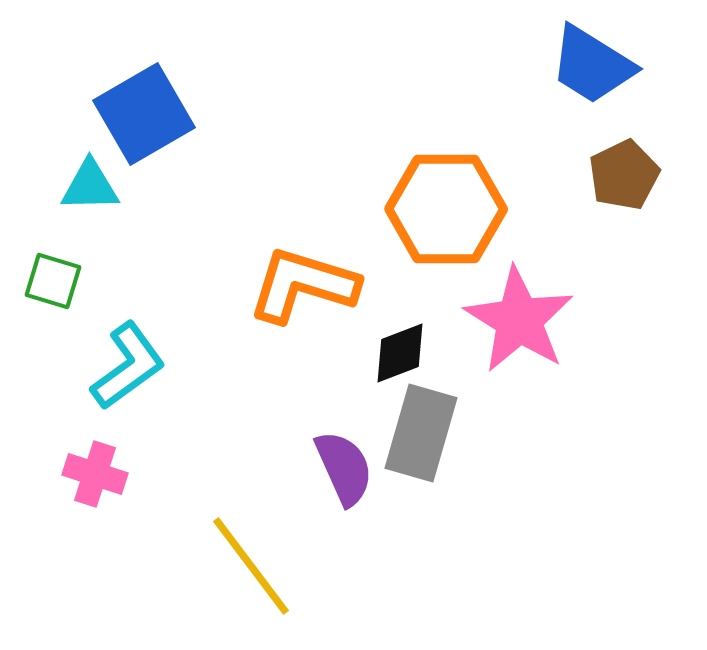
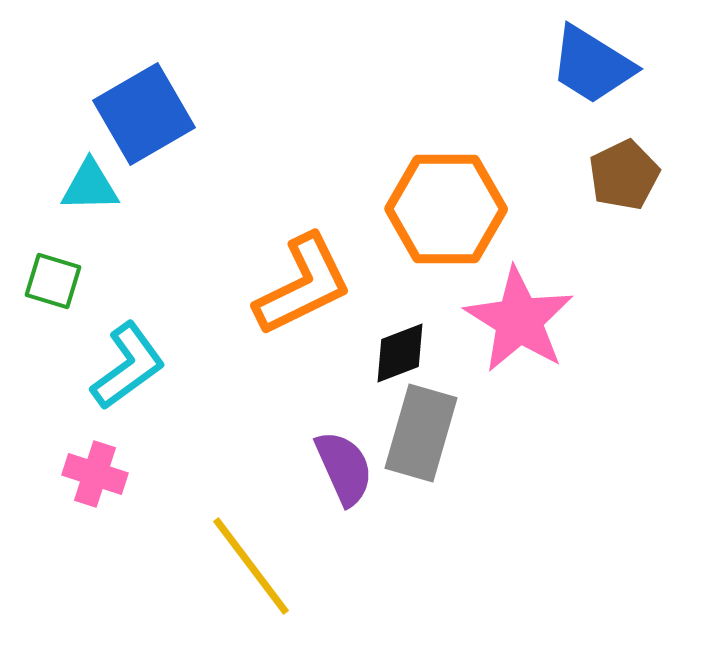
orange L-shape: rotated 137 degrees clockwise
